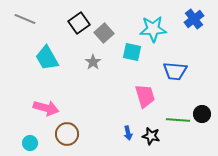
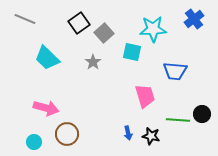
cyan trapezoid: rotated 16 degrees counterclockwise
cyan circle: moved 4 px right, 1 px up
